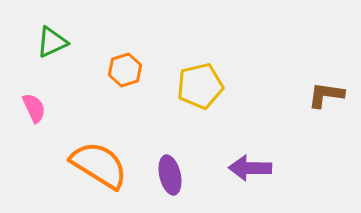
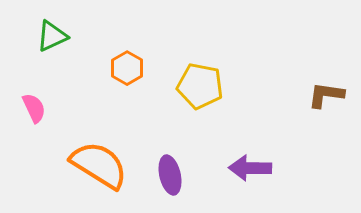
green triangle: moved 6 px up
orange hexagon: moved 2 px right, 2 px up; rotated 12 degrees counterclockwise
yellow pentagon: rotated 24 degrees clockwise
